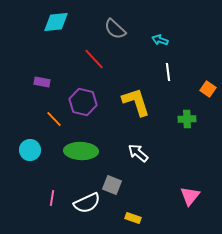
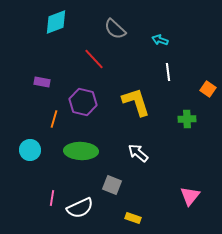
cyan diamond: rotated 16 degrees counterclockwise
orange line: rotated 60 degrees clockwise
white semicircle: moved 7 px left, 5 px down
